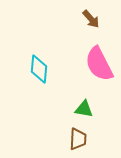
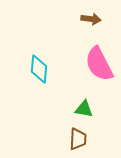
brown arrow: rotated 42 degrees counterclockwise
